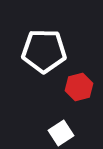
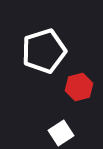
white pentagon: rotated 18 degrees counterclockwise
